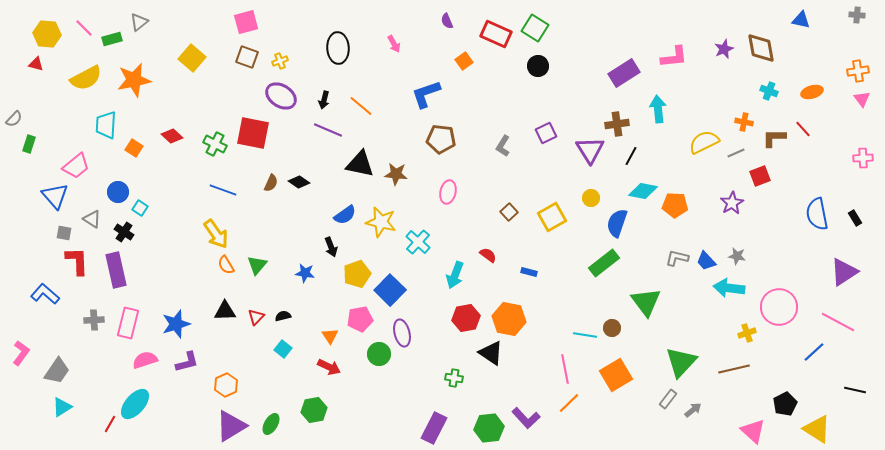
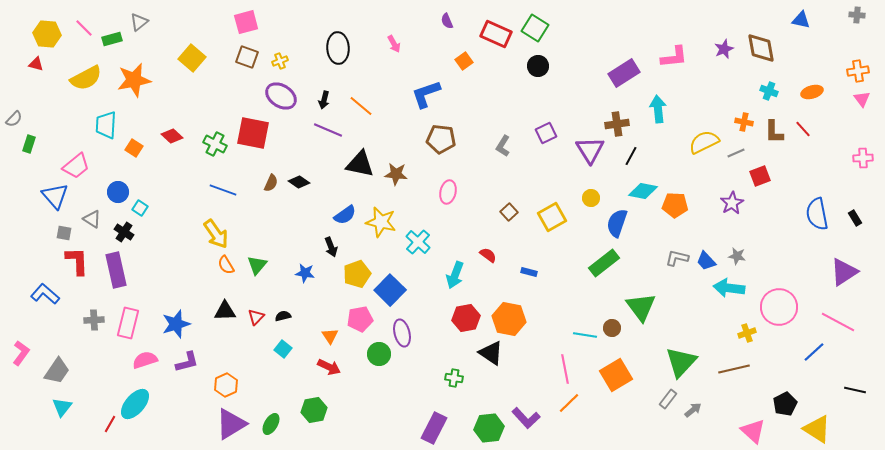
brown L-shape at (774, 138): moved 6 px up; rotated 90 degrees counterclockwise
green triangle at (646, 302): moved 5 px left, 5 px down
cyan triangle at (62, 407): rotated 20 degrees counterclockwise
purple triangle at (231, 426): moved 2 px up
